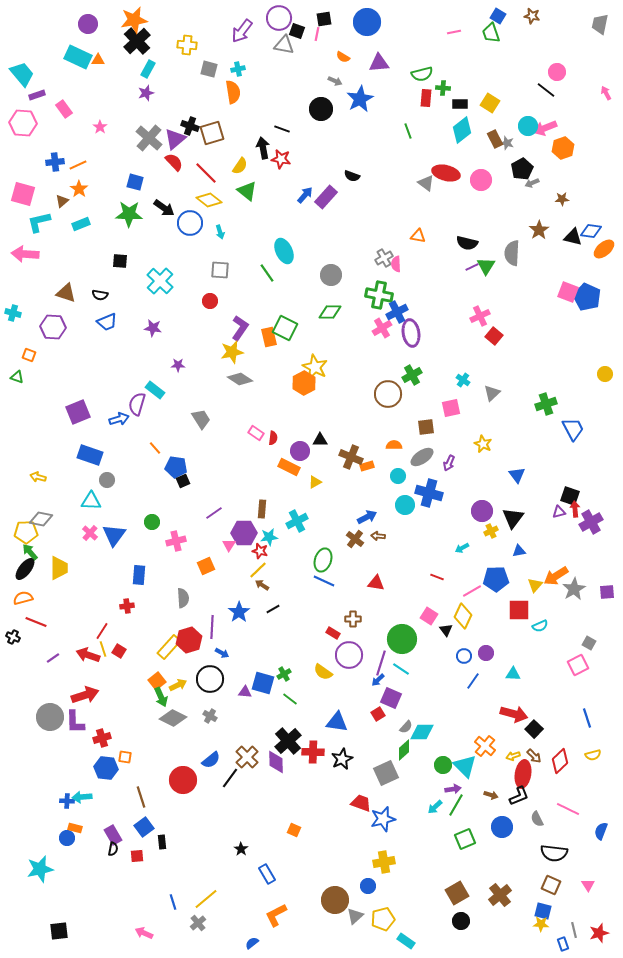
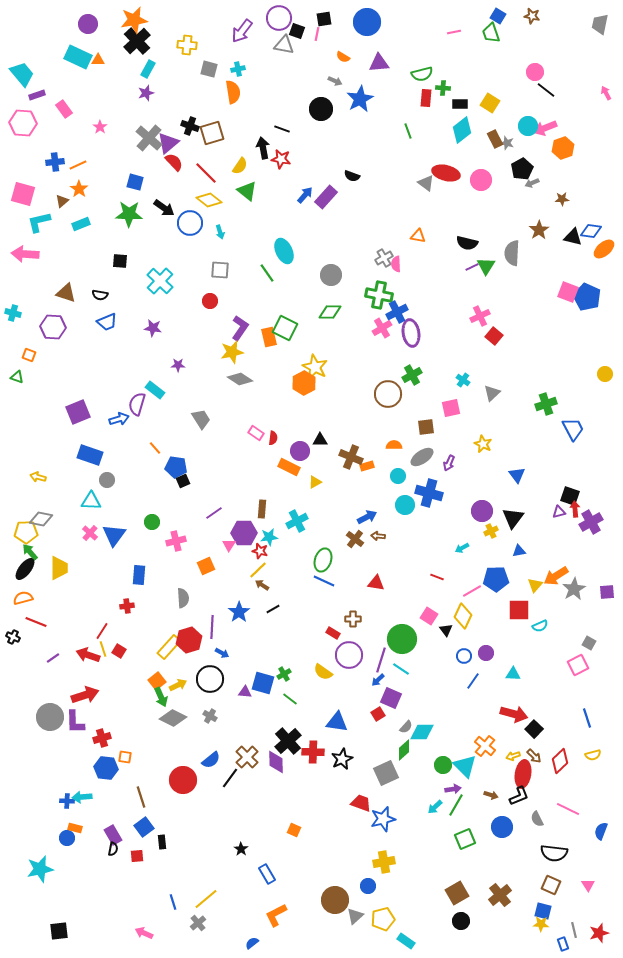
pink circle at (557, 72): moved 22 px left
purple triangle at (175, 139): moved 7 px left, 4 px down
purple line at (381, 663): moved 3 px up
